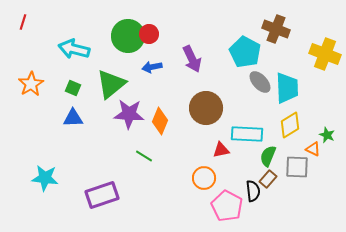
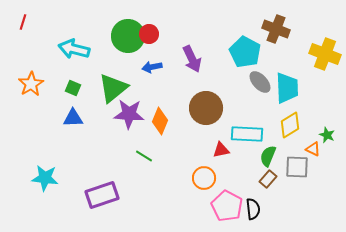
green triangle: moved 2 px right, 4 px down
black semicircle: moved 18 px down
